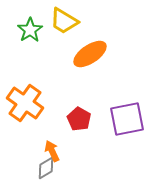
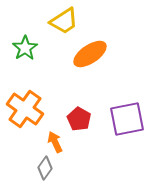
yellow trapezoid: rotated 64 degrees counterclockwise
green star: moved 5 px left, 18 px down
orange cross: moved 6 px down
orange arrow: moved 3 px right, 9 px up
gray diamond: moved 1 px left; rotated 25 degrees counterclockwise
